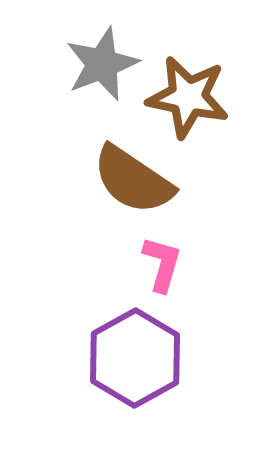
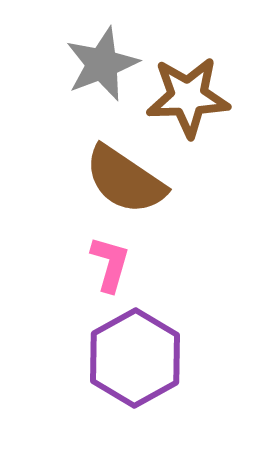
brown star: rotated 14 degrees counterclockwise
brown semicircle: moved 8 px left
pink L-shape: moved 52 px left
